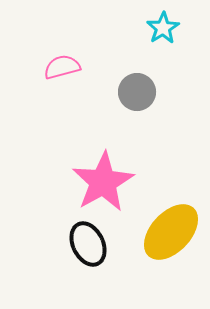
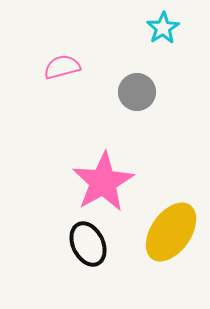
yellow ellipse: rotated 8 degrees counterclockwise
